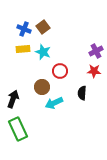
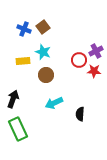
yellow rectangle: moved 12 px down
red circle: moved 19 px right, 11 px up
brown circle: moved 4 px right, 12 px up
black semicircle: moved 2 px left, 21 px down
